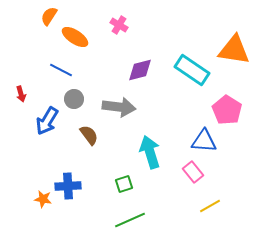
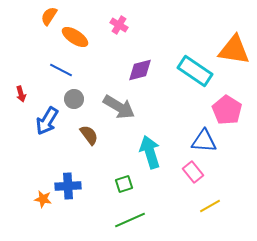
cyan rectangle: moved 3 px right, 1 px down
gray arrow: rotated 24 degrees clockwise
